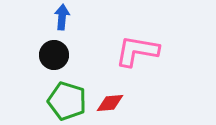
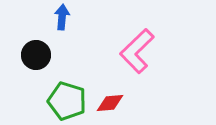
pink L-shape: rotated 54 degrees counterclockwise
black circle: moved 18 px left
